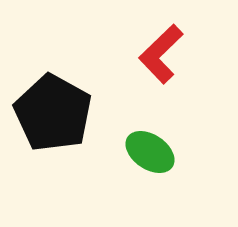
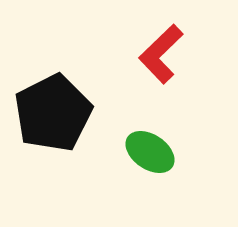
black pentagon: rotated 16 degrees clockwise
